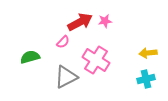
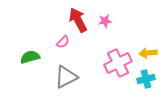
red arrow: moved 2 px left, 2 px up; rotated 90 degrees counterclockwise
pink cross: moved 22 px right, 3 px down; rotated 32 degrees clockwise
